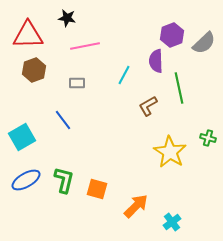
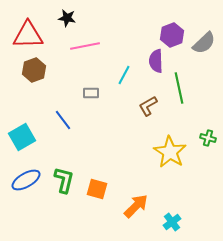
gray rectangle: moved 14 px right, 10 px down
